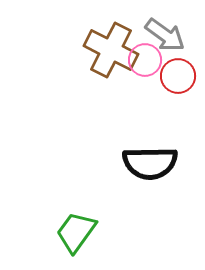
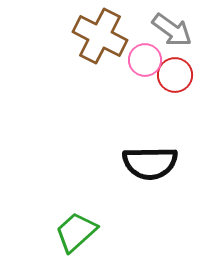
gray arrow: moved 7 px right, 5 px up
brown cross: moved 11 px left, 14 px up
red circle: moved 3 px left, 1 px up
green trapezoid: rotated 12 degrees clockwise
